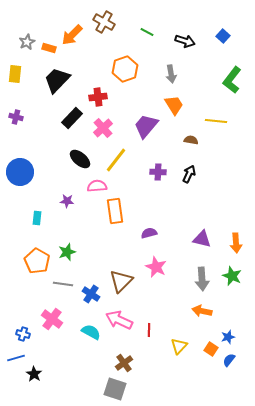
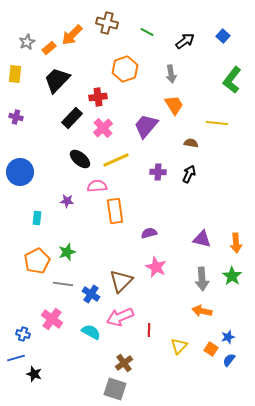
brown cross at (104, 22): moved 3 px right, 1 px down; rotated 15 degrees counterclockwise
black arrow at (185, 41): rotated 54 degrees counterclockwise
orange rectangle at (49, 48): rotated 56 degrees counterclockwise
yellow line at (216, 121): moved 1 px right, 2 px down
brown semicircle at (191, 140): moved 3 px down
yellow line at (116, 160): rotated 28 degrees clockwise
orange pentagon at (37, 261): rotated 15 degrees clockwise
green star at (232, 276): rotated 12 degrees clockwise
pink arrow at (119, 320): moved 1 px right, 3 px up; rotated 48 degrees counterclockwise
black star at (34, 374): rotated 14 degrees counterclockwise
